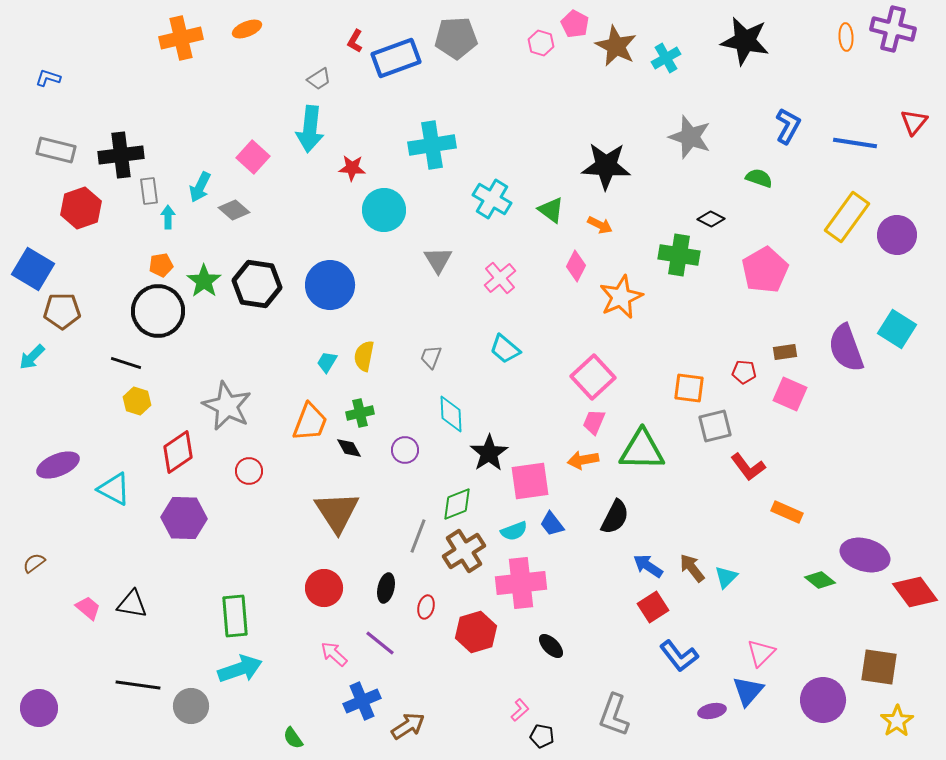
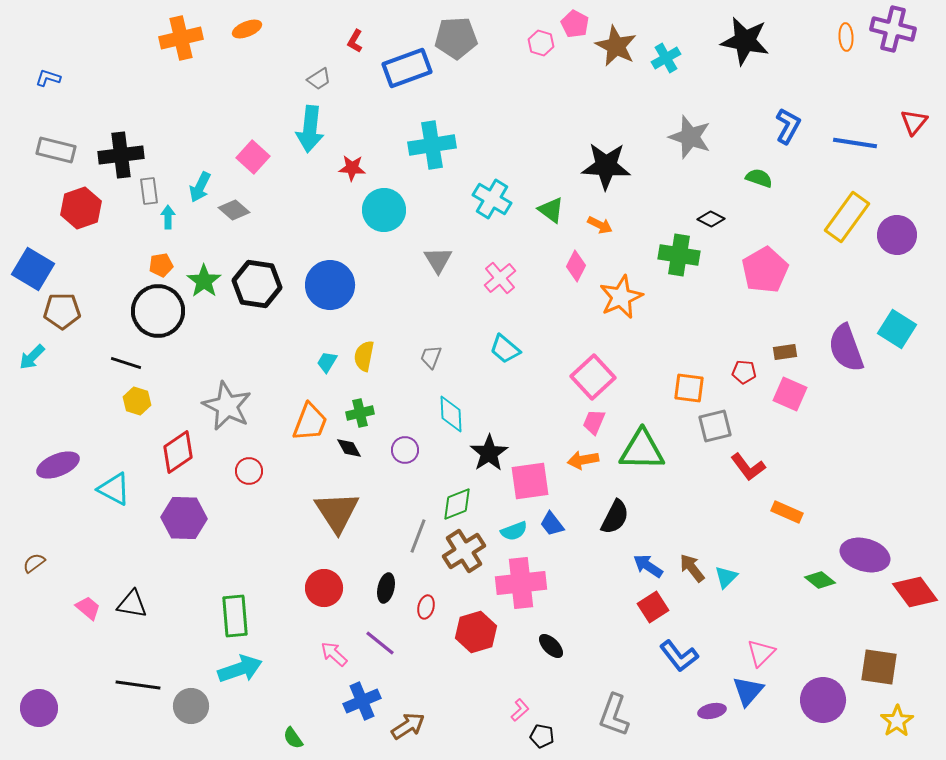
blue rectangle at (396, 58): moved 11 px right, 10 px down
